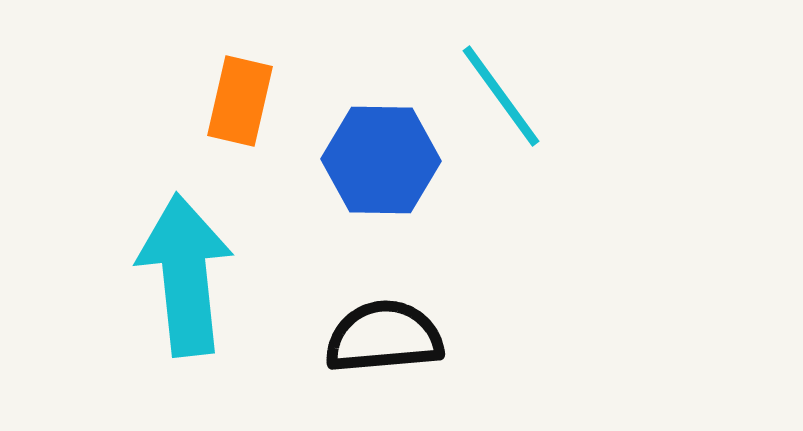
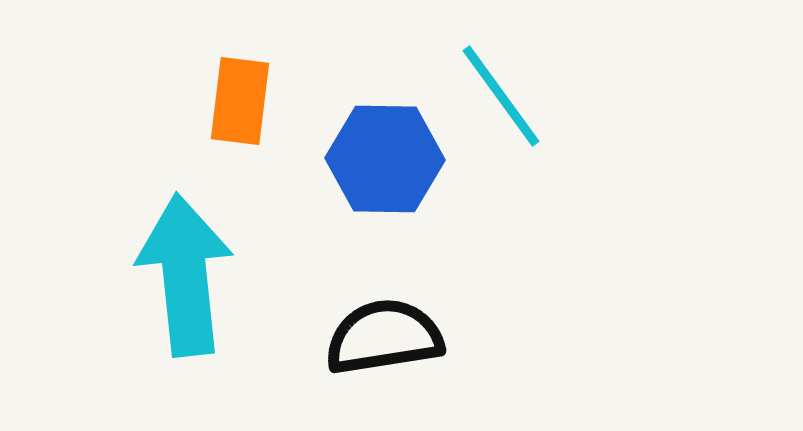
orange rectangle: rotated 6 degrees counterclockwise
blue hexagon: moved 4 px right, 1 px up
black semicircle: rotated 4 degrees counterclockwise
